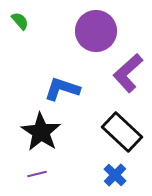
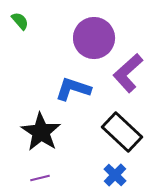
purple circle: moved 2 px left, 7 px down
blue L-shape: moved 11 px right
purple line: moved 3 px right, 4 px down
